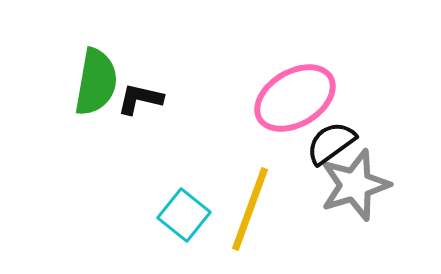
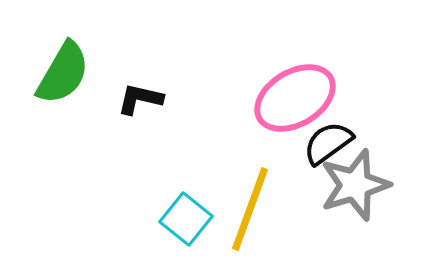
green semicircle: moved 33 px left, 9 px up; rotated 20 degrees clockwise
black semicircle: moved 3 px left
cyan square: moved 2 px right, 4 px down
